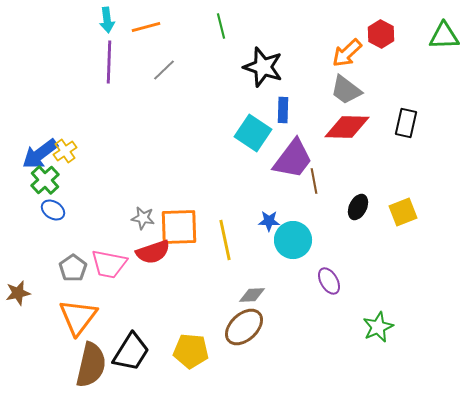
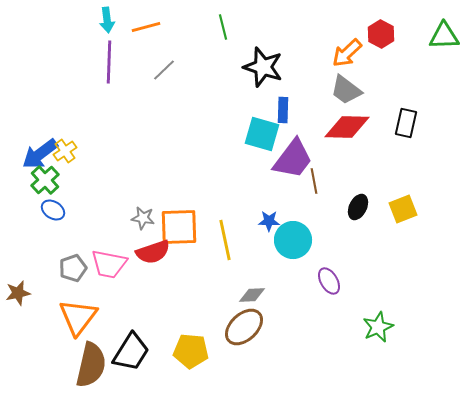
green line: moved 2 px right, 1 px down
cyan square: moved 9 px right, 1 px down; rotated 18 degrees counterclockwise
yellow square: moved 3 px up
gray pentagon: rotated 16 degrees clockwise
